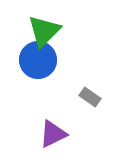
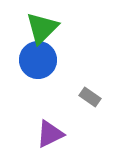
green triangle: moved 2 px left, 3 px up
purple triangle: moved 3 px left
